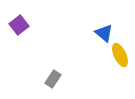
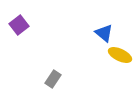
yellow ellipse: rotated 40 degrees counterclockwise
